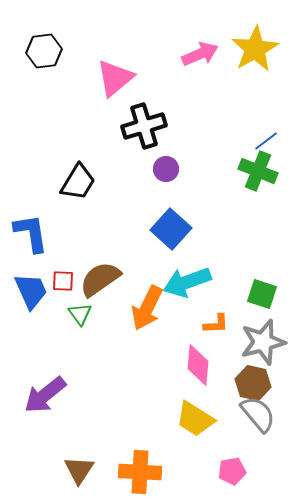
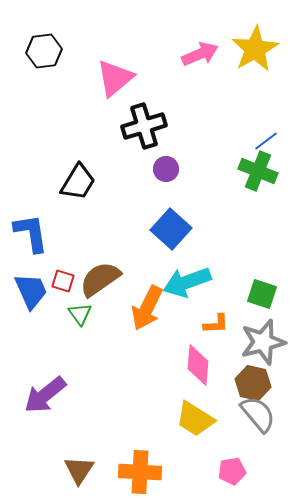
red square: rotated 15 degrees clockwise
